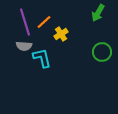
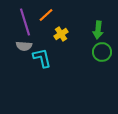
green arrow: moved 17 px down; rotated 24 degrees counterclockwise
orange line: moved 2 px right, 7 px up
